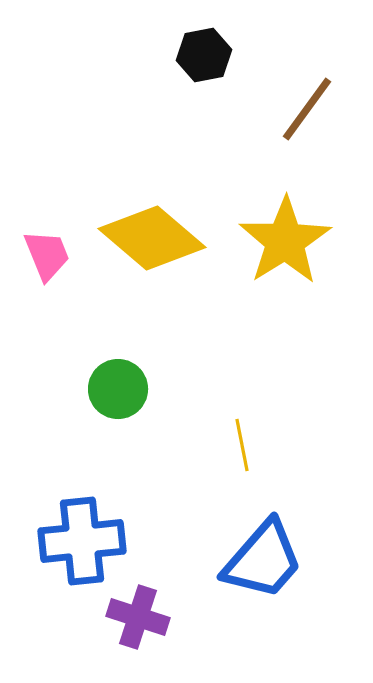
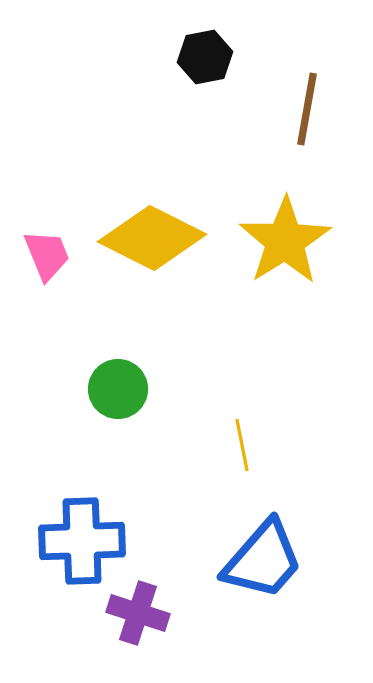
black hexagon: moved 1 px right, 2 px down
brown line: rotated 26 degrees counterclockwise
yellow diamond: rotated 14 degrees counterclockwise
blue cross: rotated 4 degrees clockwise
purple cross: moved 4 px up
